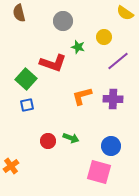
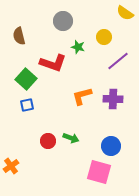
brown semicircle: moved 23 px down
